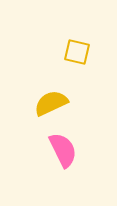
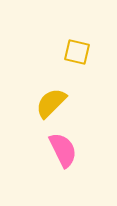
yellow semicircle: rotated 20 degrees counterclockwise
